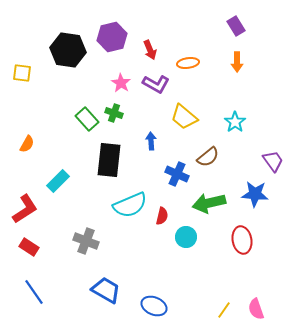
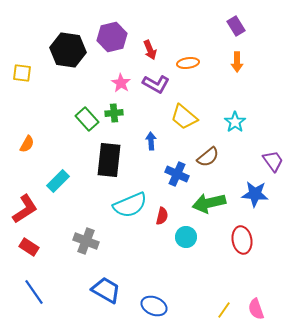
green cross: rotated 24 degrees counterclockwise
